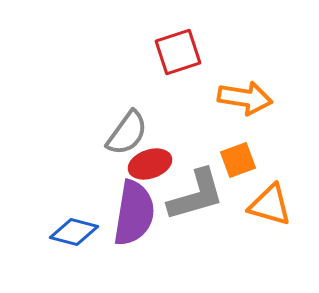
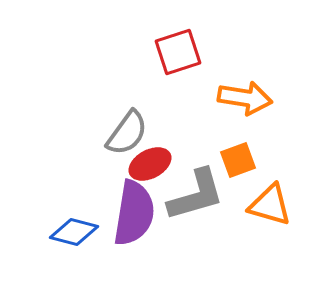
red ellipse: rotated 9 degrees counterclockwise
